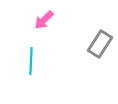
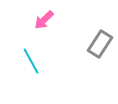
cyan line: rotated 32 degrees counterclockwise
